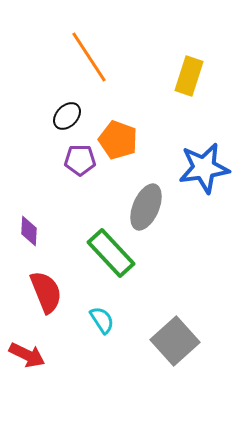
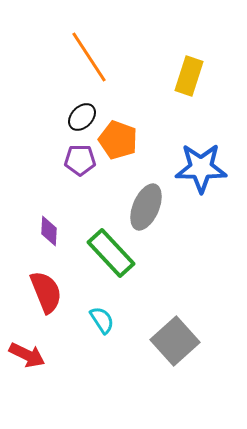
black ellipse: moved 15 px right, 1 px down
blue star: moved 3 px left; rotated 9 degrees clockwise
purple diamond: moved 20 px right
